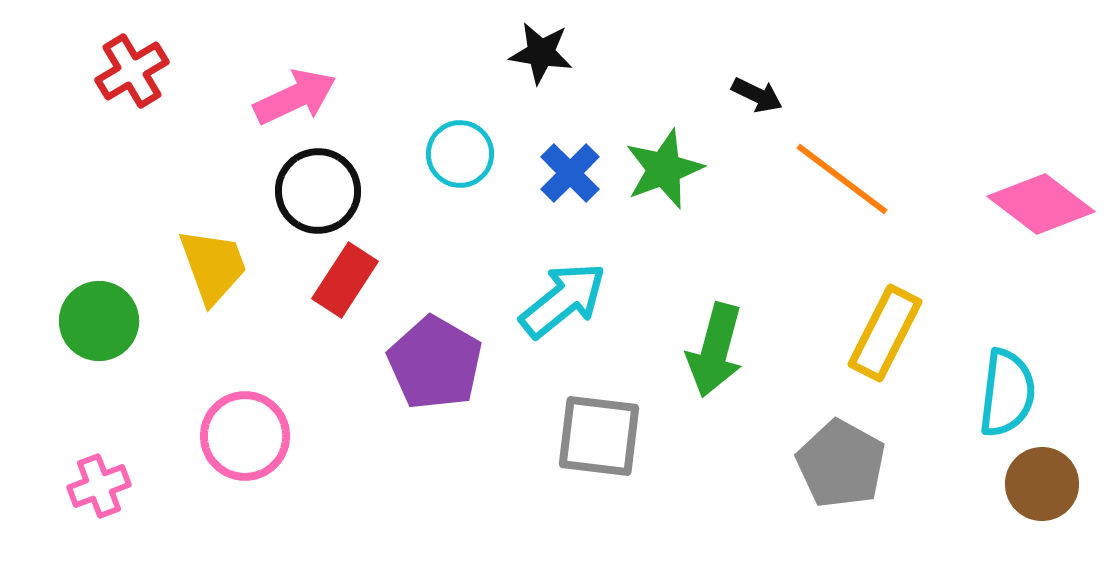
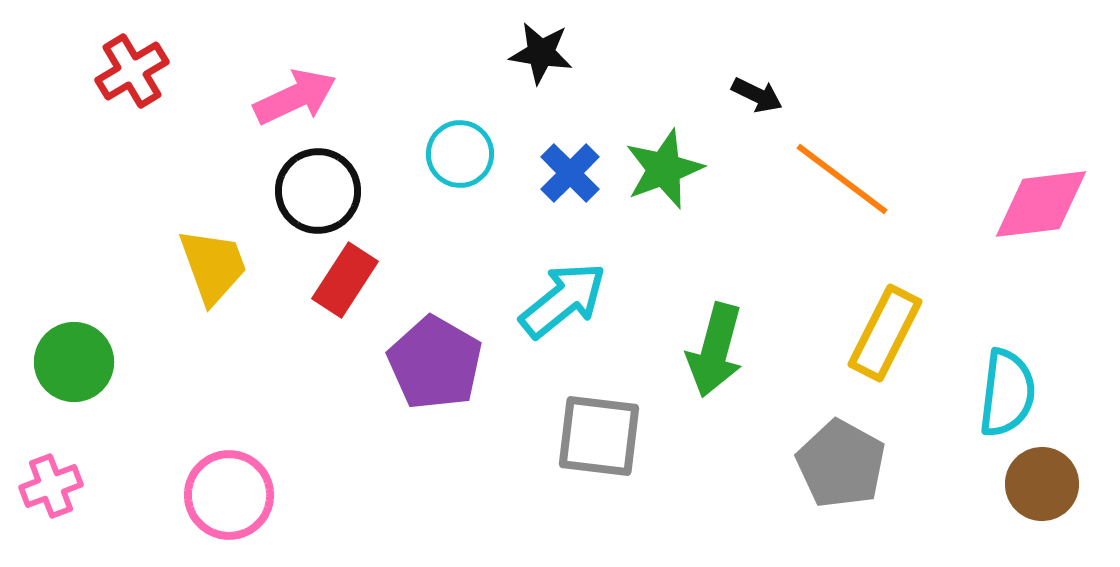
pink diamond: rotated 44 degrees counterclockwise
green circle: moved 25 px left, 41 px down
pink circle: moved 16 px left, 59 px down
pink cross: moved 48 px left
